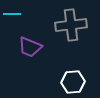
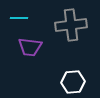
cyan line: moved 7 px right, 4 px down
purple trapezoid: rotated 15 degrees counterclockwise
